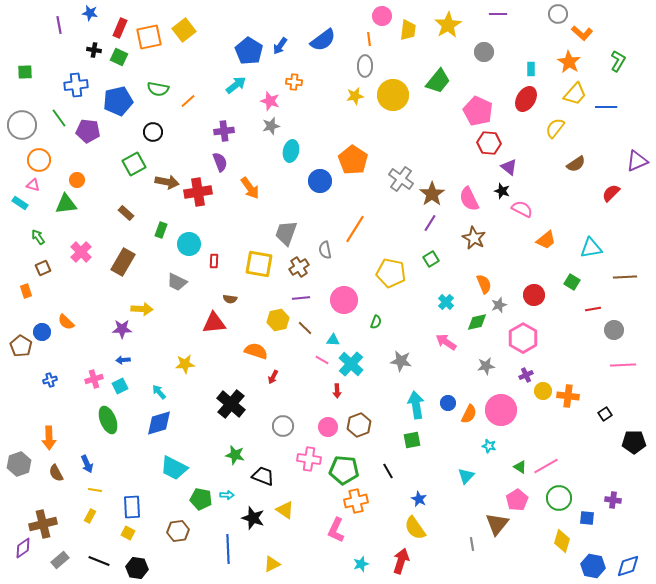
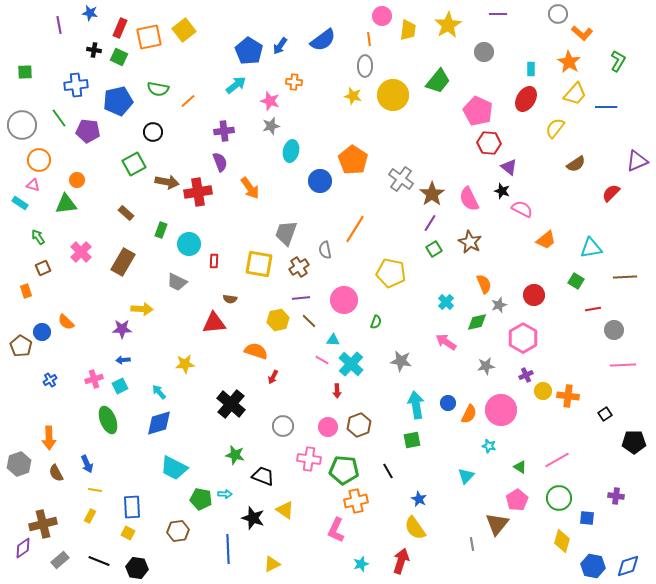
yellow star at (355, 96): moved 2 px left; rotated 24 degrees clockwise
brown star at (474, 238): moved 4 px left, 4 px down
green square at (431, 259): moved 3 px right, 10 px up
green square at (572, 282): moved 4 px right, 1 px up
brown line at (305, 328): moved 4 px right, 7 px up
blue cross at (50, 380): rotated 16 degrees counterclockwise
pink line at (546, 466): moved 11 px right, 6 px up
cyan arrow at (227, 495): moved 2 px left, 1 px up
purple cross at (613, 500): moved 3 px right, 4 px up
